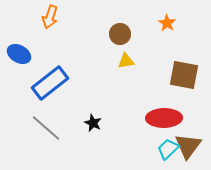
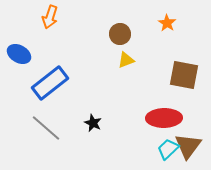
yellow triangle: moved 1 px up; rotated 12 degrees counterclockwise
